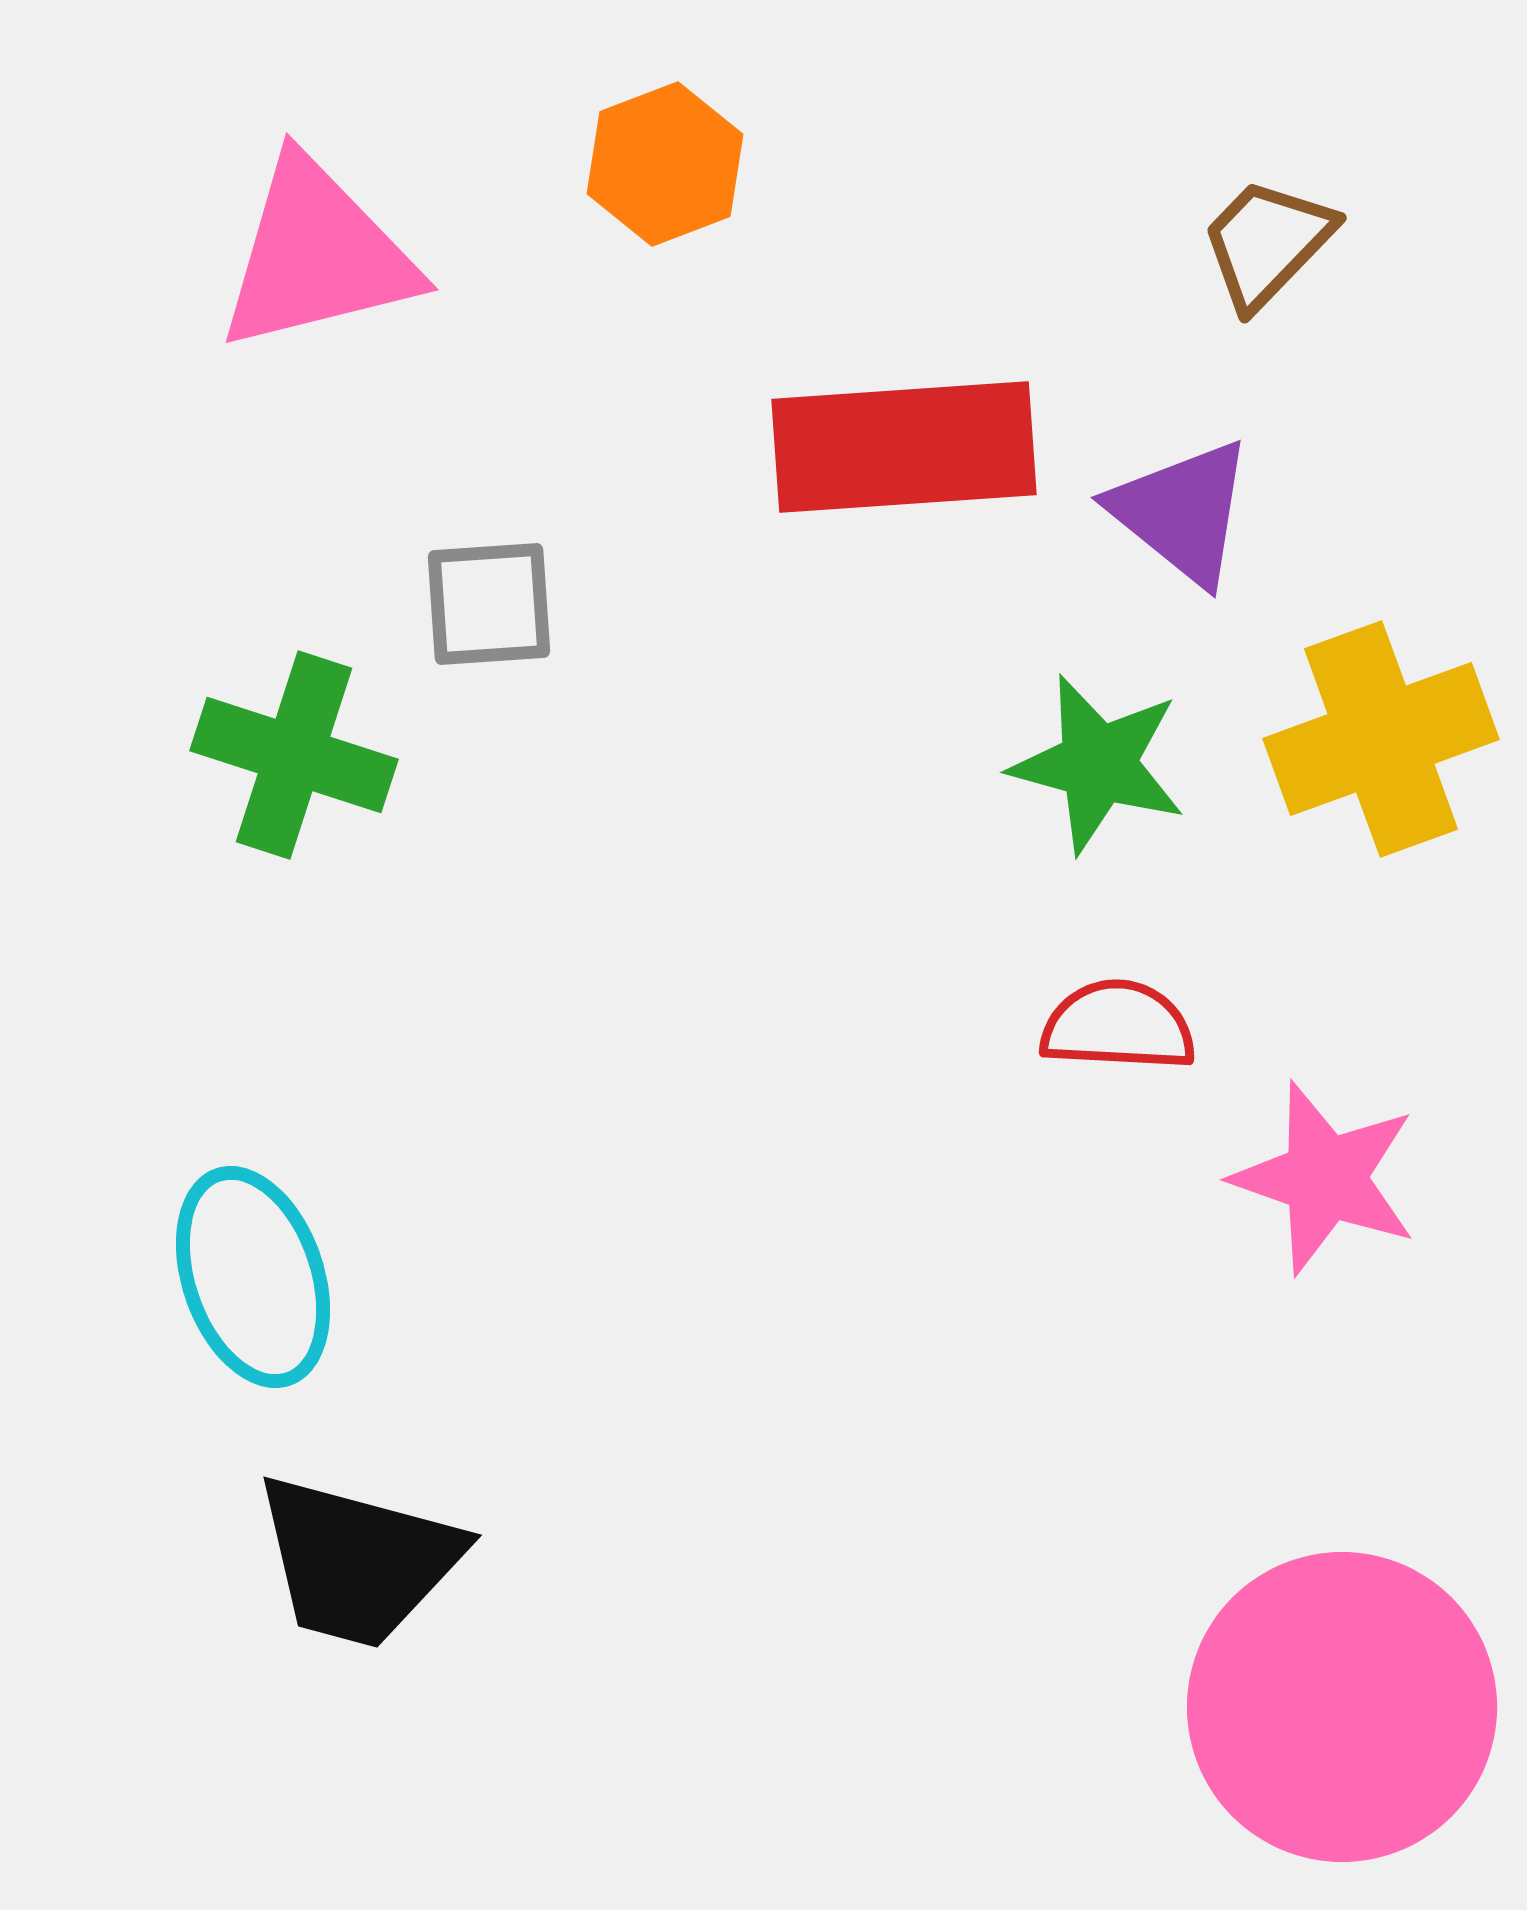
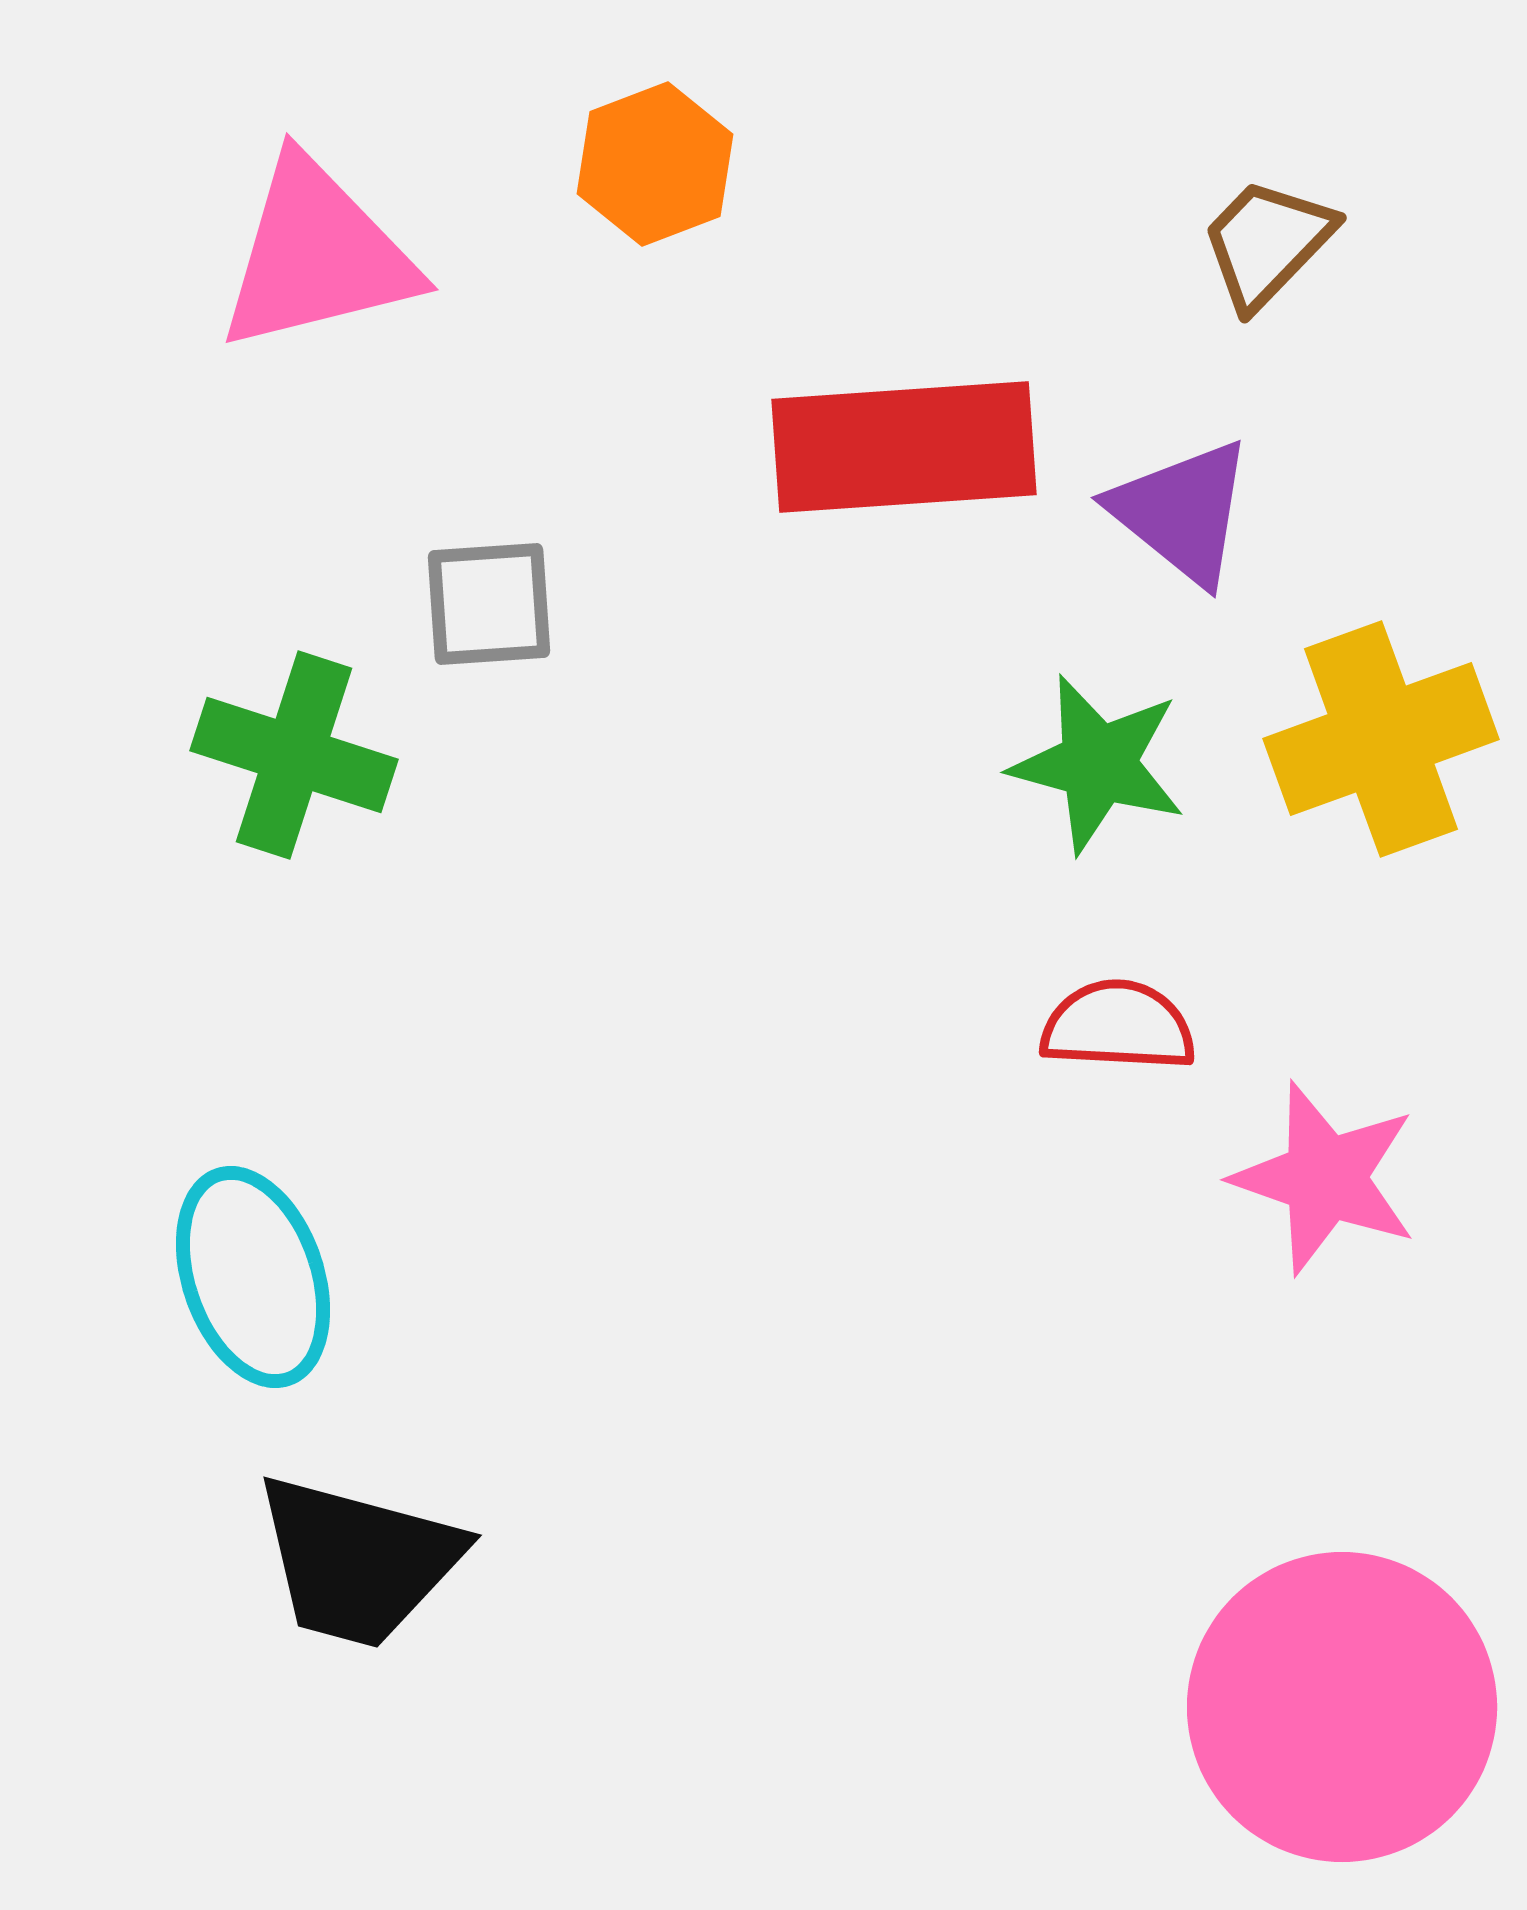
orange hexagon: moved 10 px left
